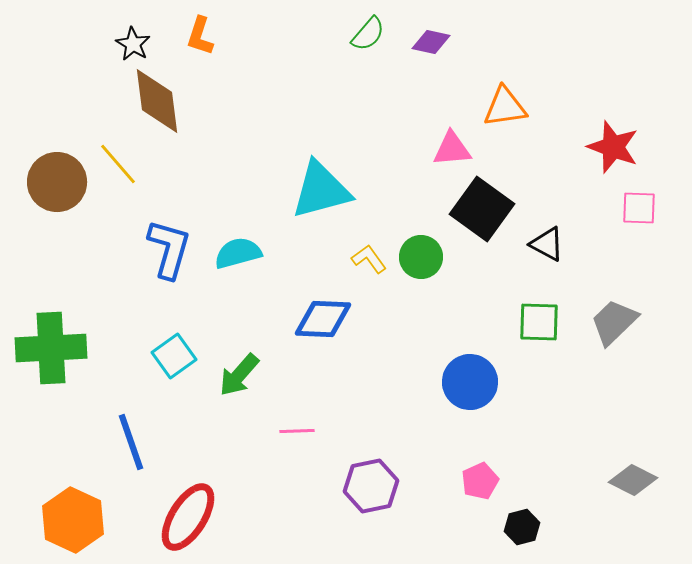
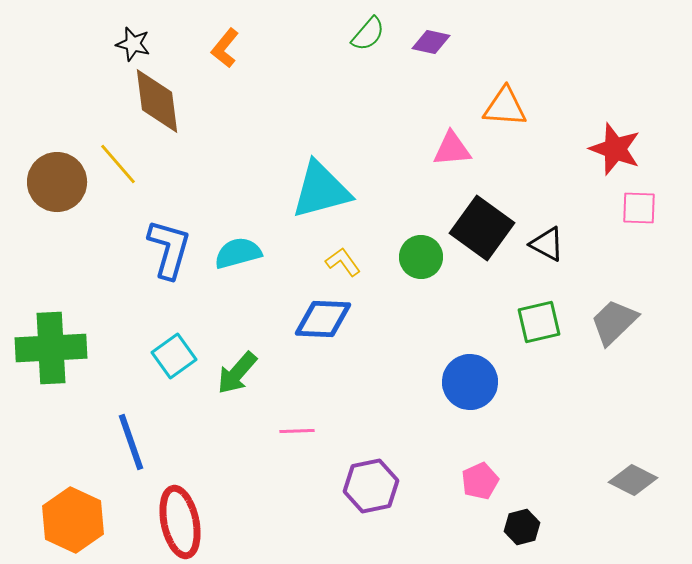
orange L-shape: moved 25 px right, 12 px down; rotated 21 degrees clockwise
black star: rotated 16 degrees counterclockwise
orange triangle: rotated 12 degrees clockwise
red star: moved 2 px right, 2 px down
black square: moved 19 px down
yellow L-shape: moved 26 px left, 3 px down
green square: rotated 15 degrees counterclockwise
green arrow: moved 2 px left, 2 px up
red ellipse: moved 8 px left, 5 px down; rotated 44 degrees counterclockwise
